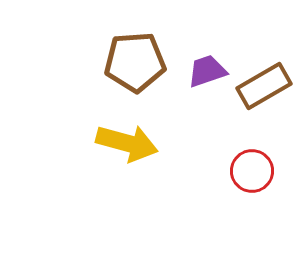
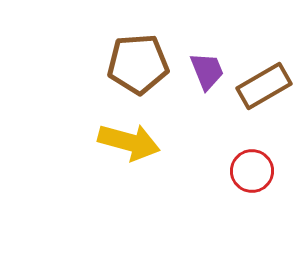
brown pentagon: moved 3 px right, 2 px down
purple trapezoid: rotated 87 degrees clockwise
yellow arrow: moved 2 px right, 1 px up
